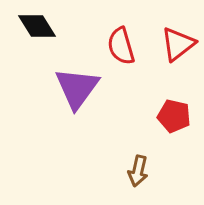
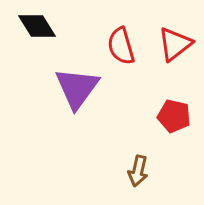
red triangle: moved 3 px left
